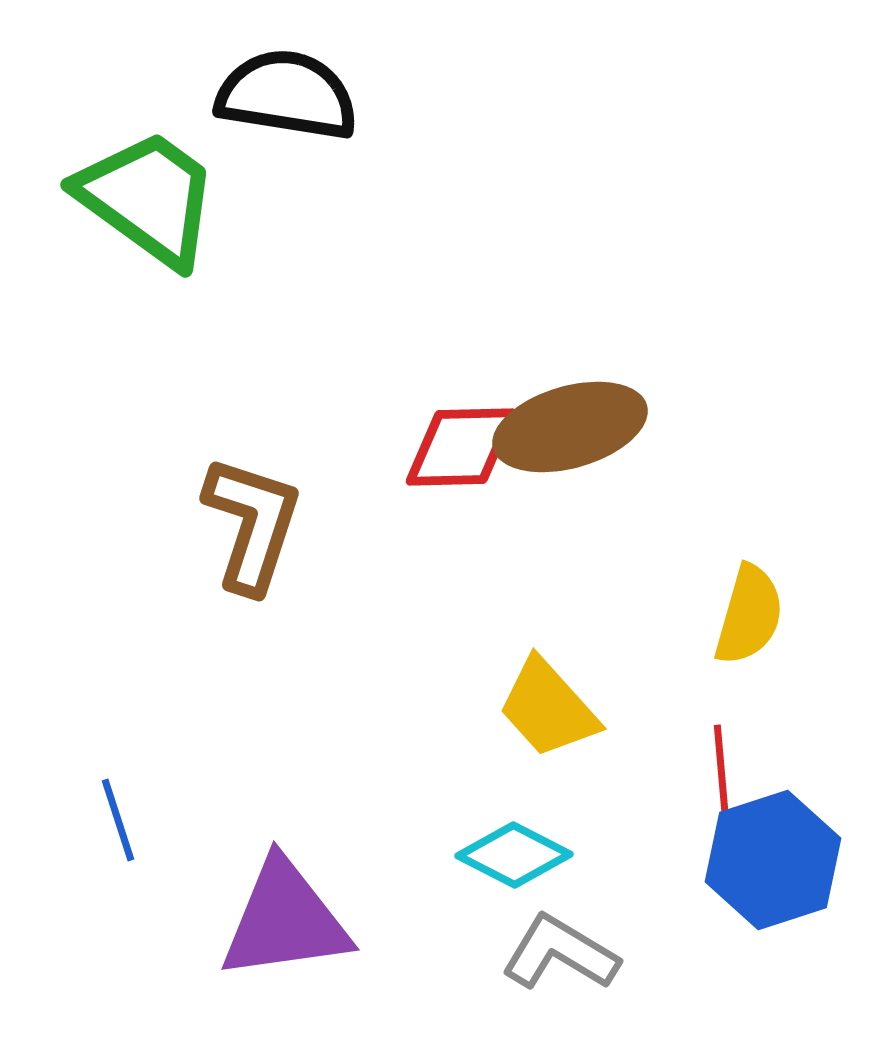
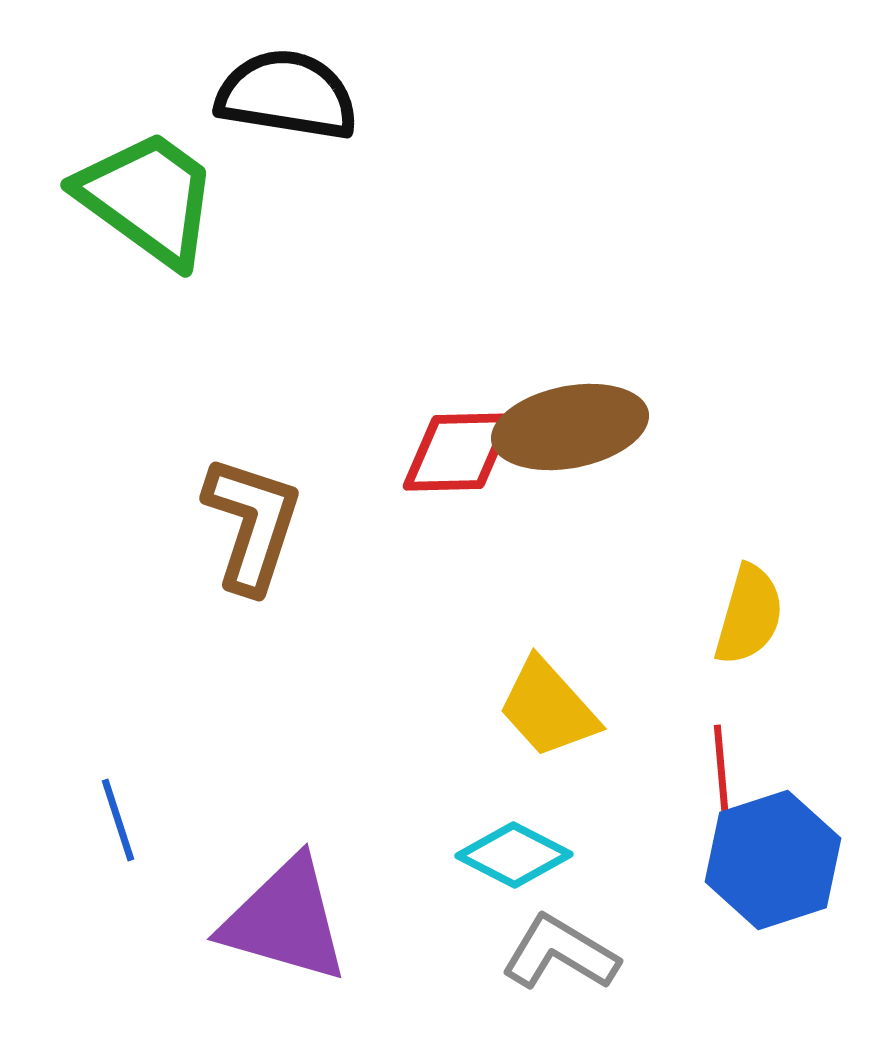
brown ellipse: rotated 5 degrees clockwise
red diamond: moved 3 px left, 5 px down
purple triangle: rotated 24 degrees clockwise
